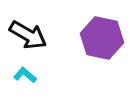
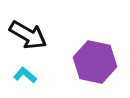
purple hexagon: moved 7 px left, 24 px down
